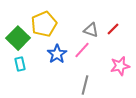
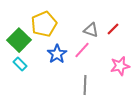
green square: moved 1 px right, 2 px down
cyan rectangle: rotated 32 degrees counterclockwise
gray line: rotated 12 degrees counterclockwise
